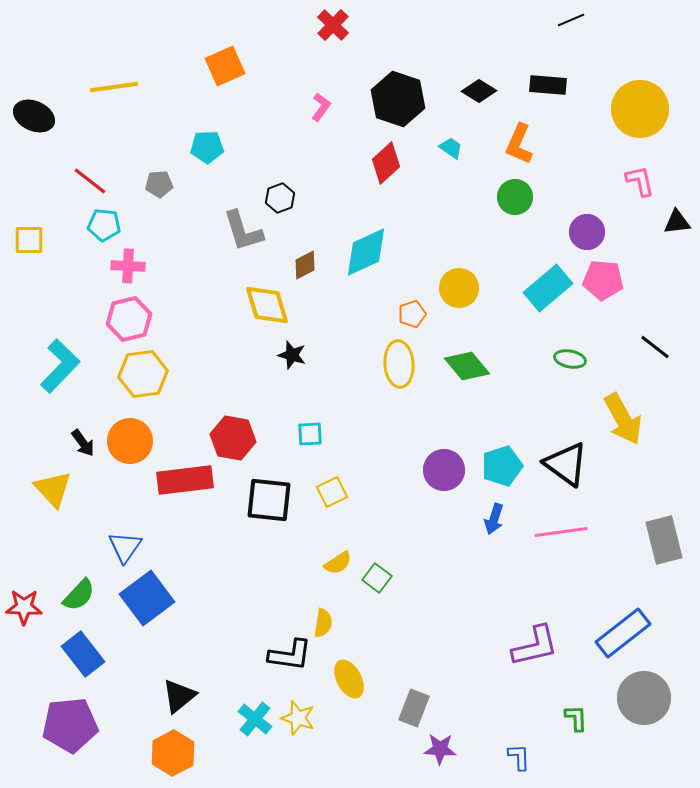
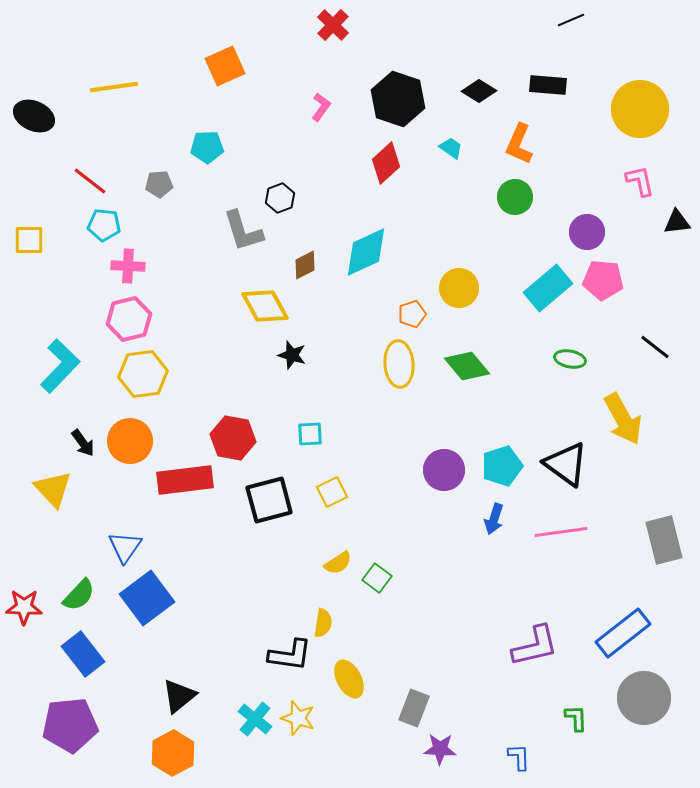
yellow diamond at (267, 305): moved 2 px left, 1 px down; rotated 12 degrees counterclockwise
black square at (269, 500): rotated 21 degrees counterclockwise
